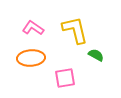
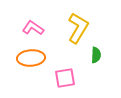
yellow L-shape: moved 3 px right, 2 px up; rotated 44 degrees clockwise
green semicircle: rotated 63 degrees clockwise
